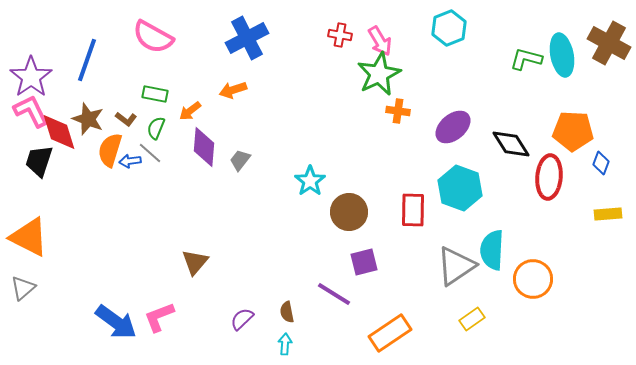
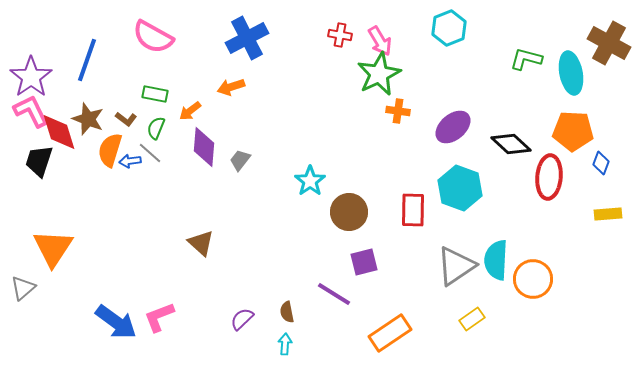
cyan ellipse at (562, 55): moved 9 px right, 18 px down
orange arrow at (233, 90): moved 2 px left, 3 px up
black diamond at (511, 144): rotated 15 degrees counterclockwise
orange triangle at (29, 237): moved 24 px right, 11 px down; rotated 36 degrees clockwise
cyan semicircle at (492, 250): moved 4 px right, 10 px down
brown triangle at (195, 262): moved 6 px right, 19 px up; rotated 28 degrees counterclockwise
